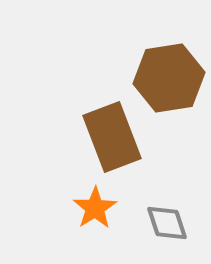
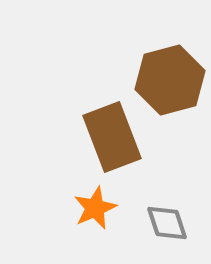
brown hexagon: moved 1 px right, 2 px down; rotated 6 degrees counterclockwise
orange star: rotated 9 degrees clockwise
